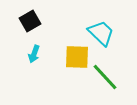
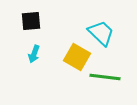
black square: moved 1 px right; rotated 25 degrees clockwise
yellow square: rotated 28 degrees clockwise
green line: rotated 40 degrees counterclockwise
